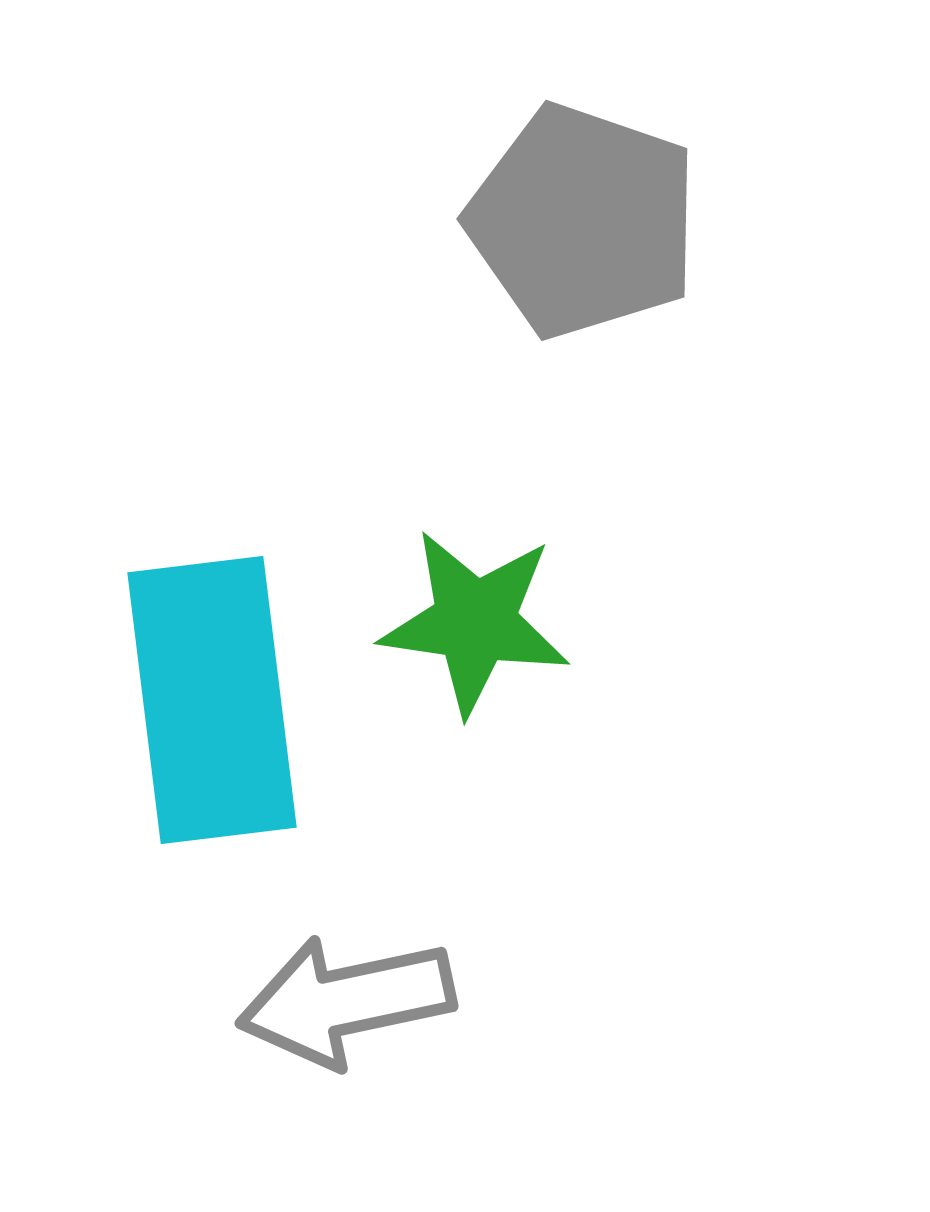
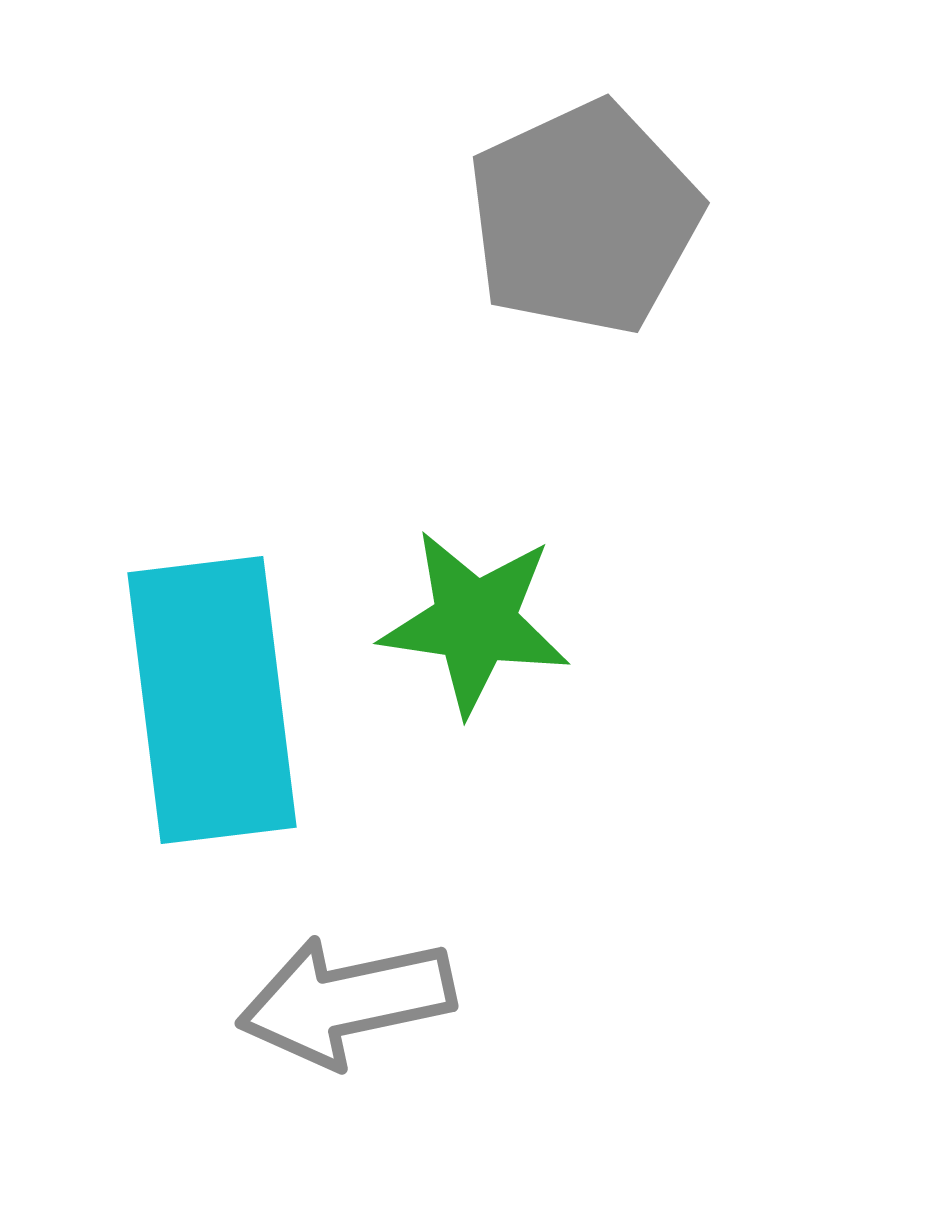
gray pentagon: moved 1 px right, 3 px up; rotated 28 degrees clockwise
